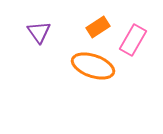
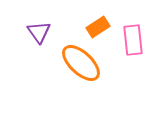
pink rectangle: rotated 36 degrees counterclockwise
orange ellipse: moved 12 px left, 3 px up; rotated 24 degrees clockwise
